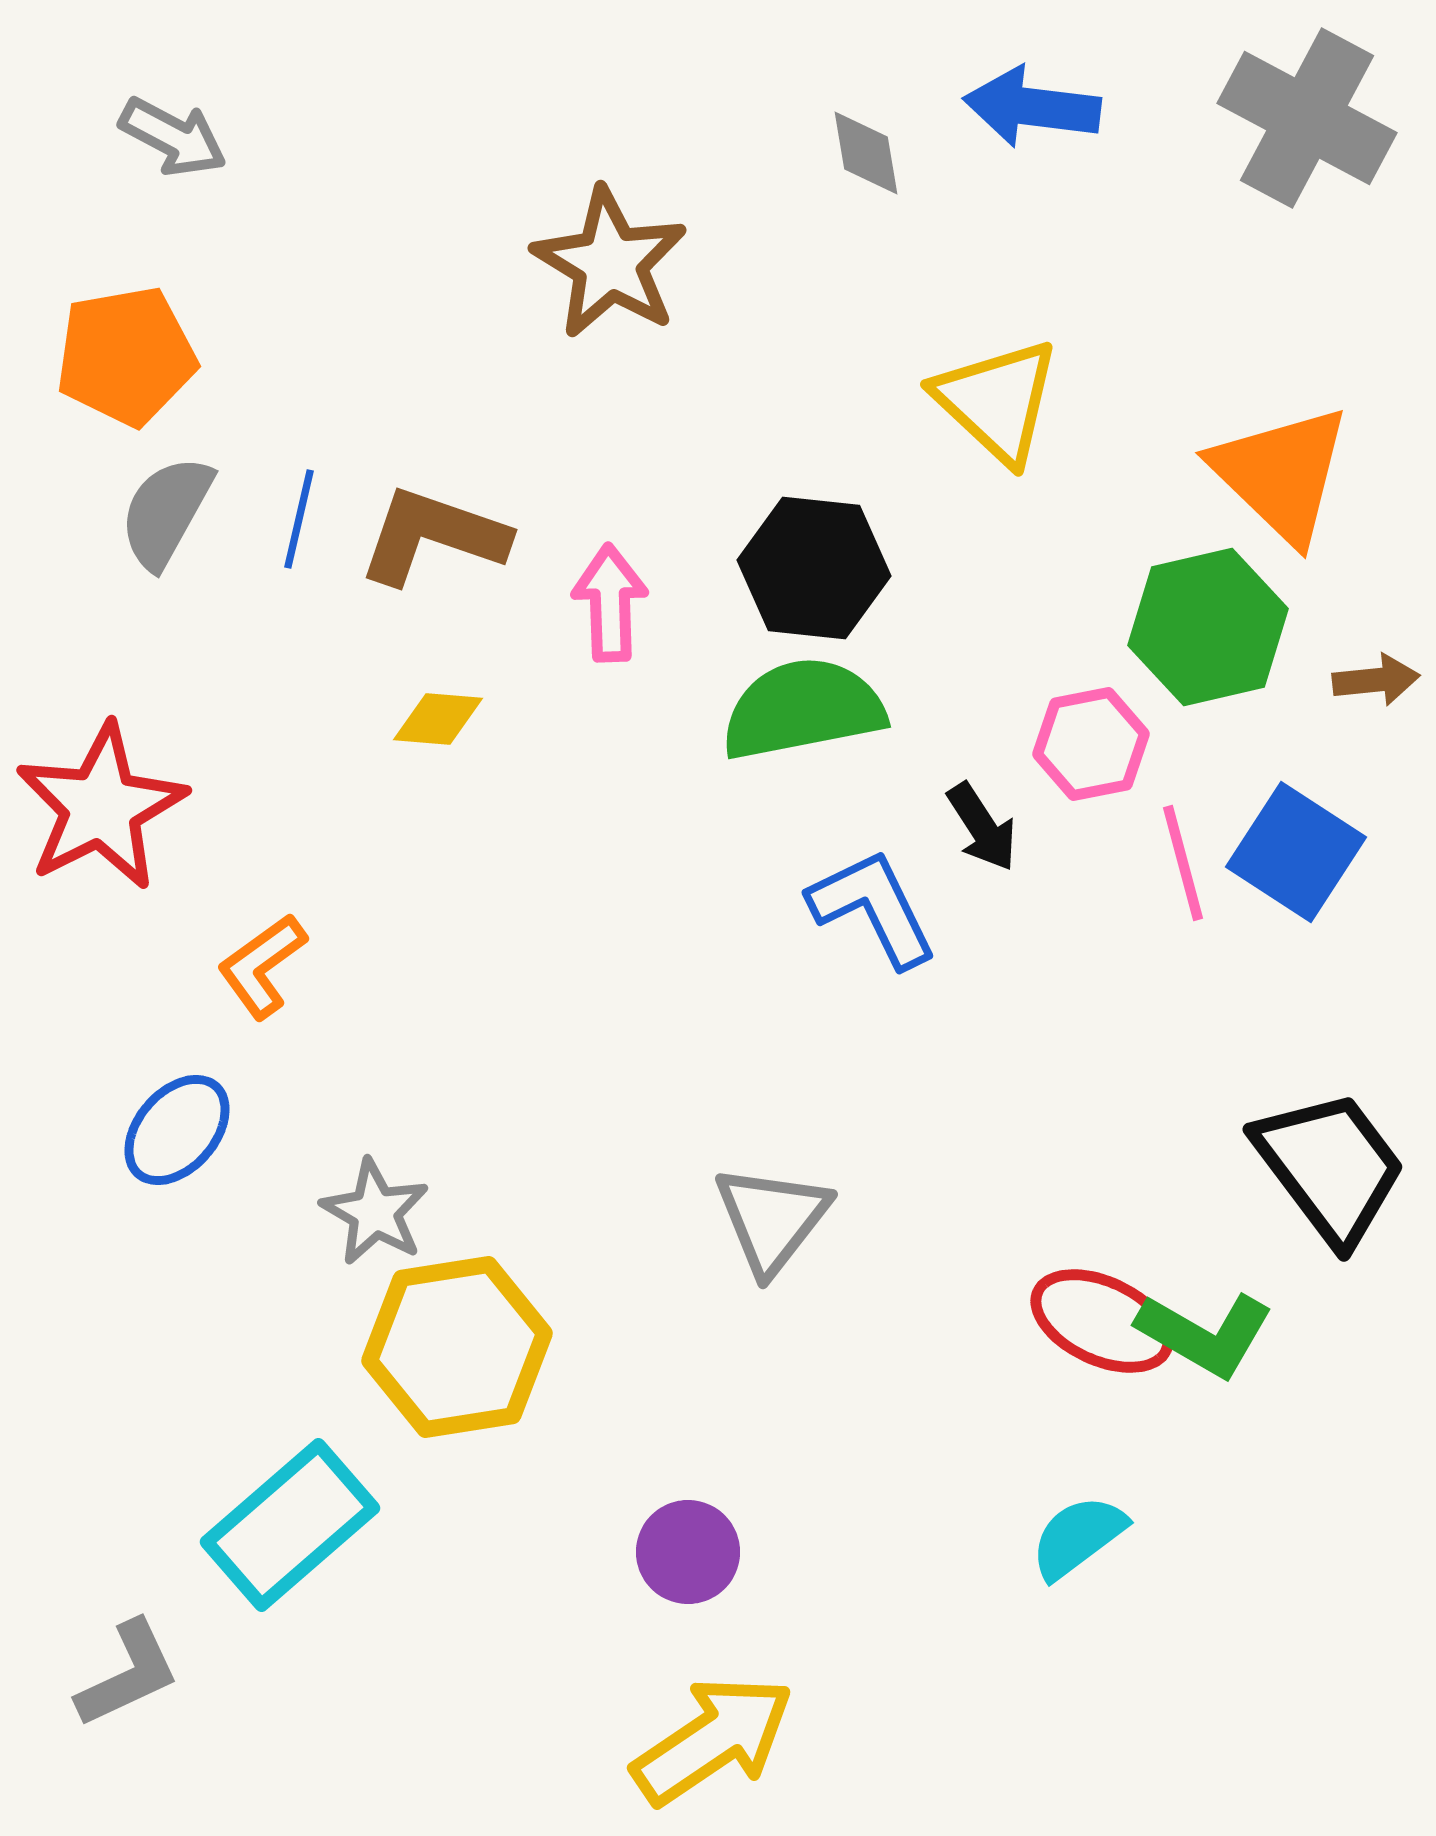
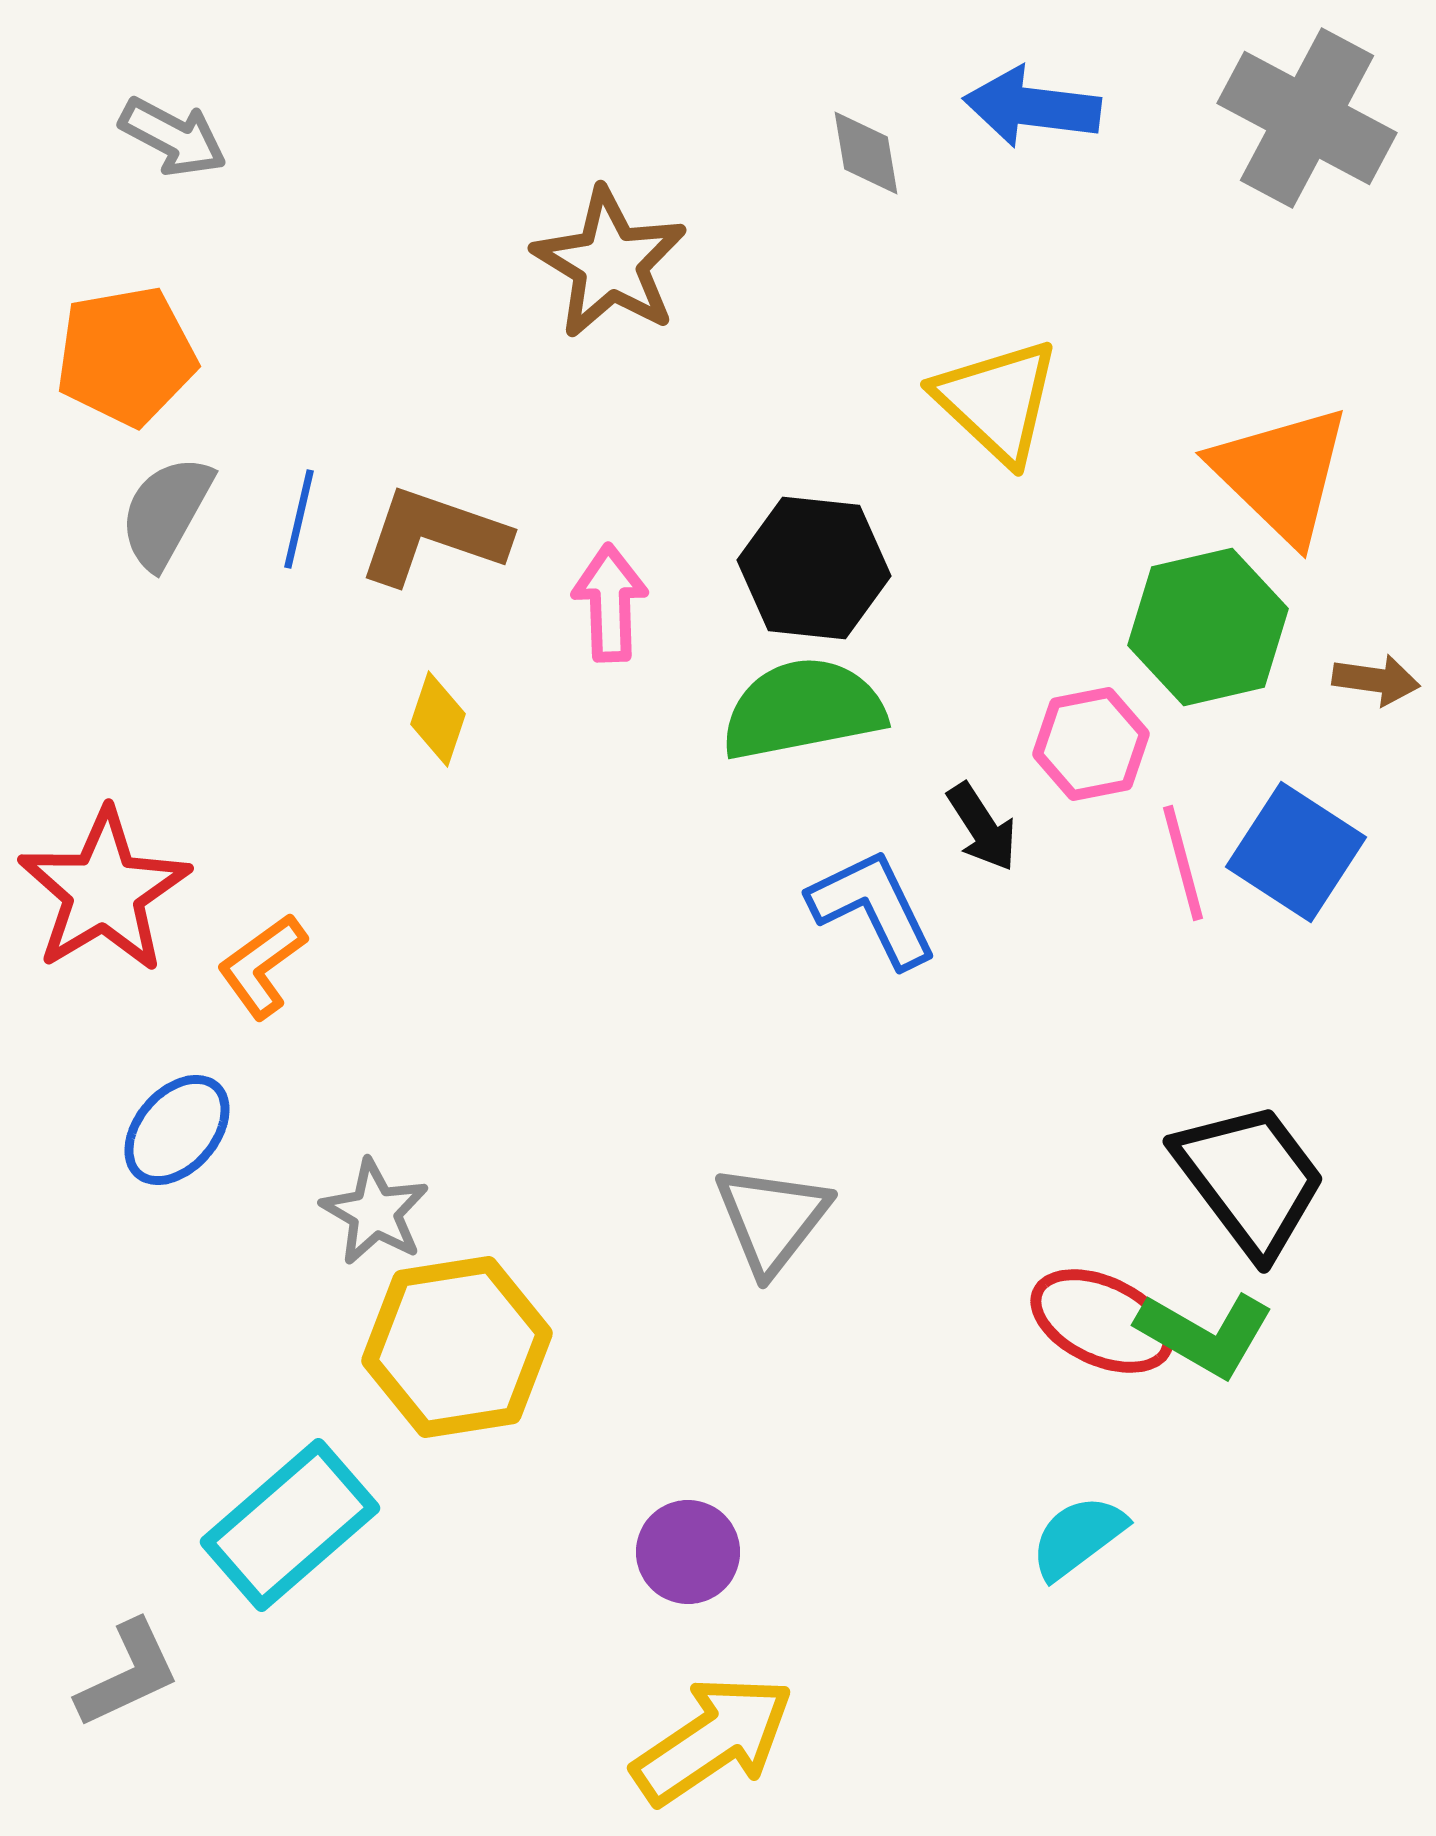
brown arrow: rotated 14 degrees clockwise
yellow diamond: rotated 76 degrees counterclockwise
red star: moved 3 px right, 84 px down; rotated 4 degrees counterclockwise
black trapezoid: moved 80 px left, 12 px down
